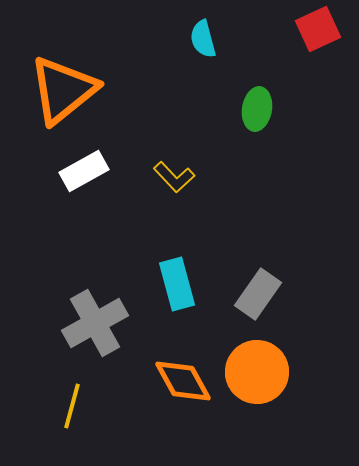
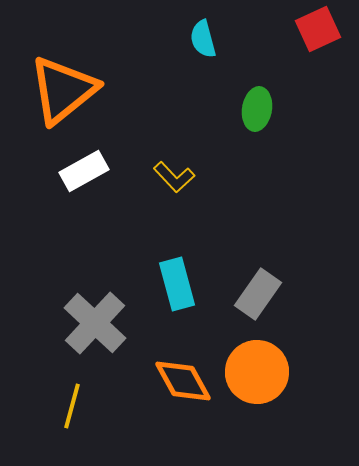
gray cross: rotated 18 degrees counterclockwise
